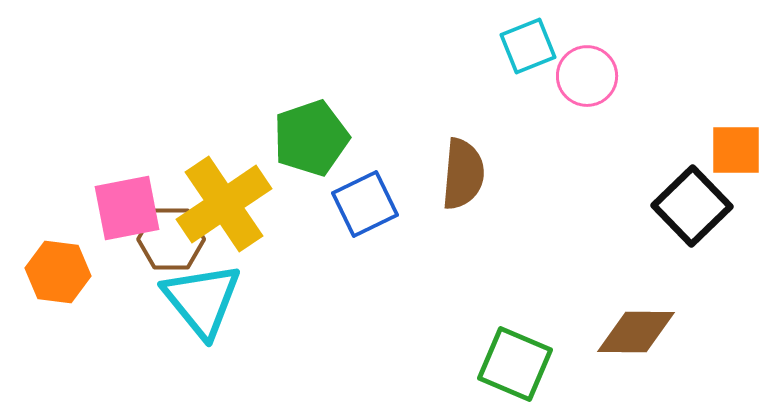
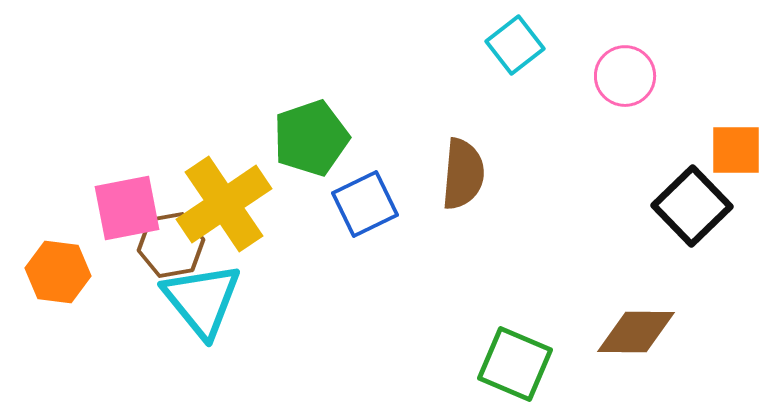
cyan square: moved 13 px left, 1 px up; rotated 16 degrees counterclockwise
pink circle: moved 38 px right
brown hexagon: moved 6 px down; rotated 10 degrees counterclockwise
